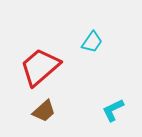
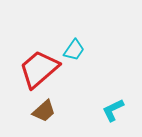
cyan trapezoid: moved 18 px left, 8 px down
red trapezoid: moved 1 px left, 2 px down
